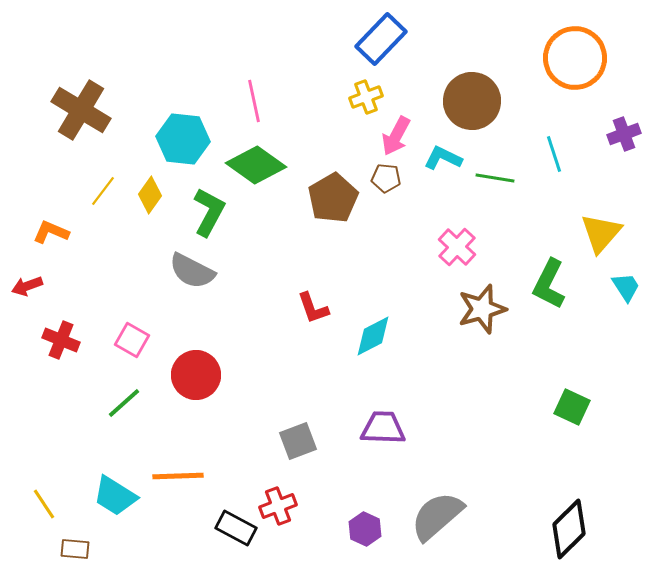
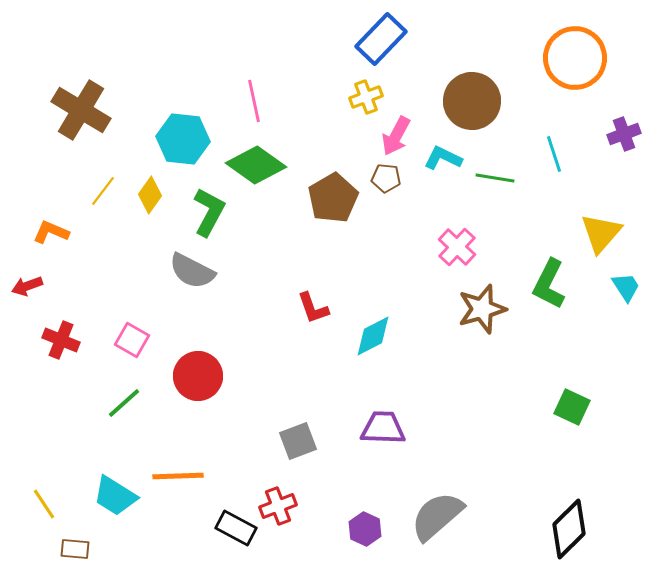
red circle at (196, 375): moved 2 px right, 1 px down
